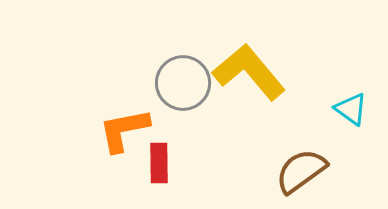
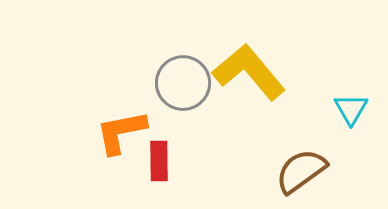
cyan triangle: rotated 24 degrees clockwise
orange L-shape: moved 3 px left, 2 px down
red rectangle: moved 2 px up
